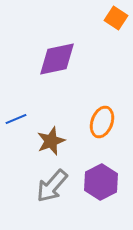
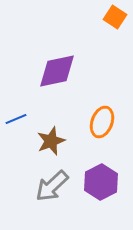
orange square: moved 1 px left, 1 px up
purple diamond: moved 12 px down
gray arrow: rotated 6 degrees clockwise
